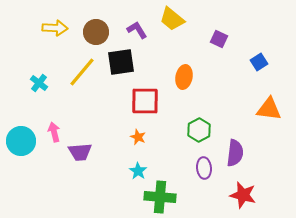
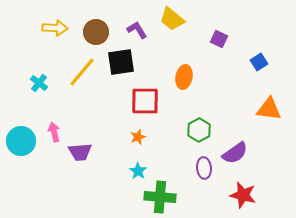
orange star: rotated 28 degrees clockwise
purple semicircle: rotated 48 degrees clockwise
